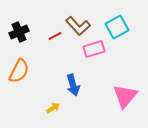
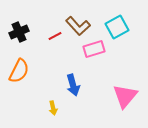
yellow arrow: rotated 112 degrees clockwise
